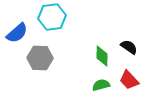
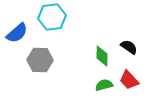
gray hexagon: moved 2 px down
green semicircle: moved 3 px right
